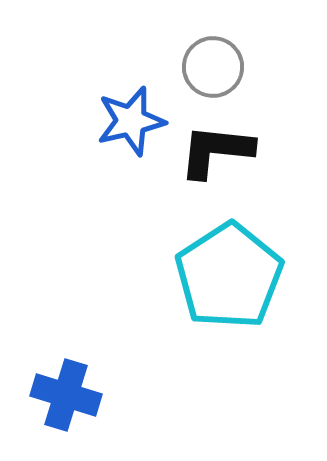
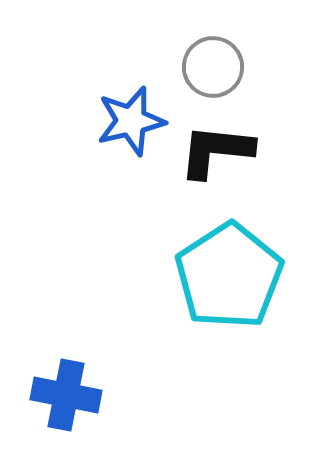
blue cross: rotated 6 degrees counterclockwise
